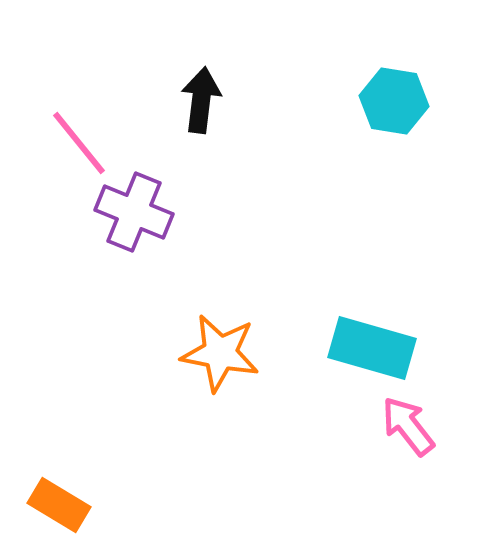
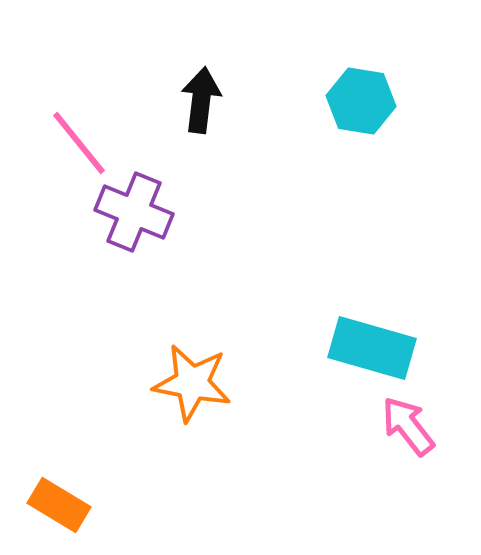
cyan hexagon: moved 33 px left
orange star: moved 28 px left, 30 px down
